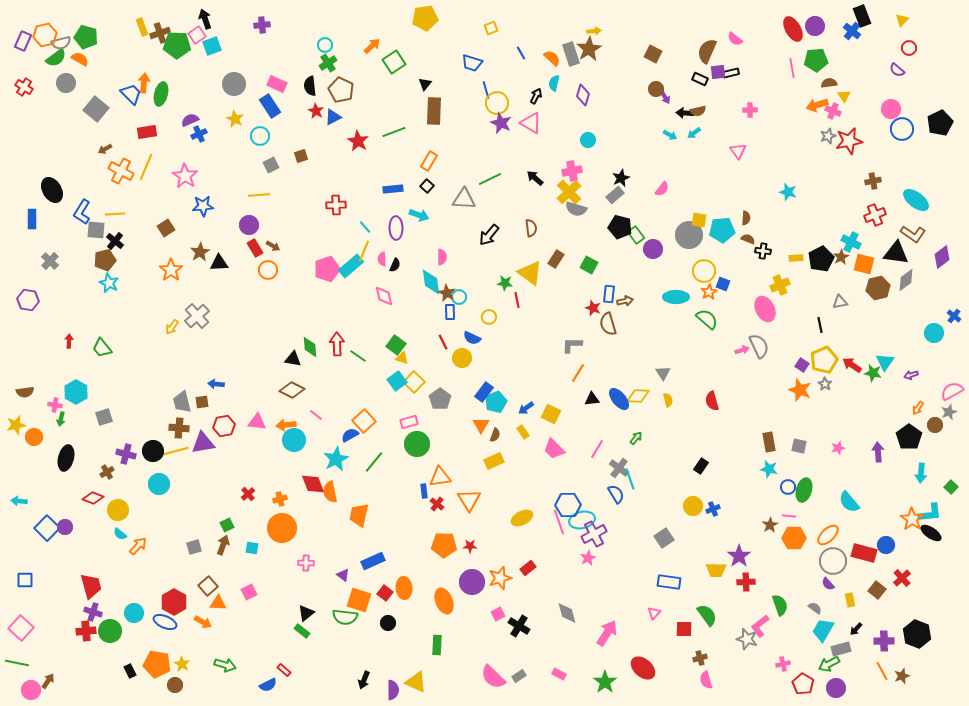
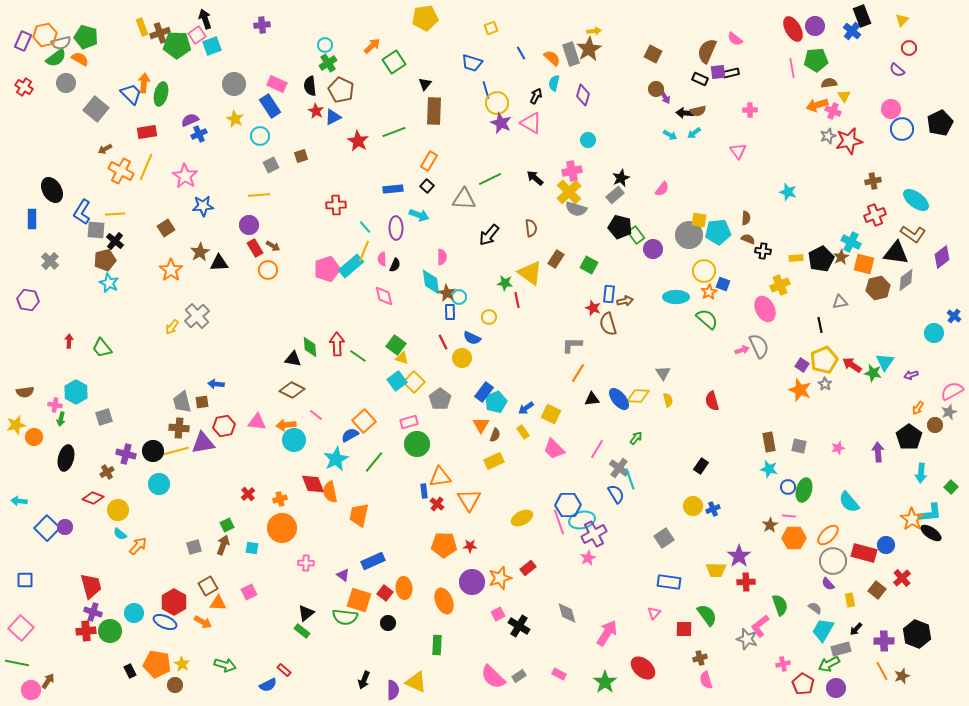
cyan pentagon at (722, 230): moved 4 px left, 2 px down
brown square at (208, 586): rotated 12 degrees clockwise
